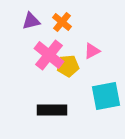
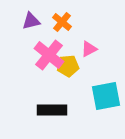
pink triangle: moved 3 px left, 2 px up
